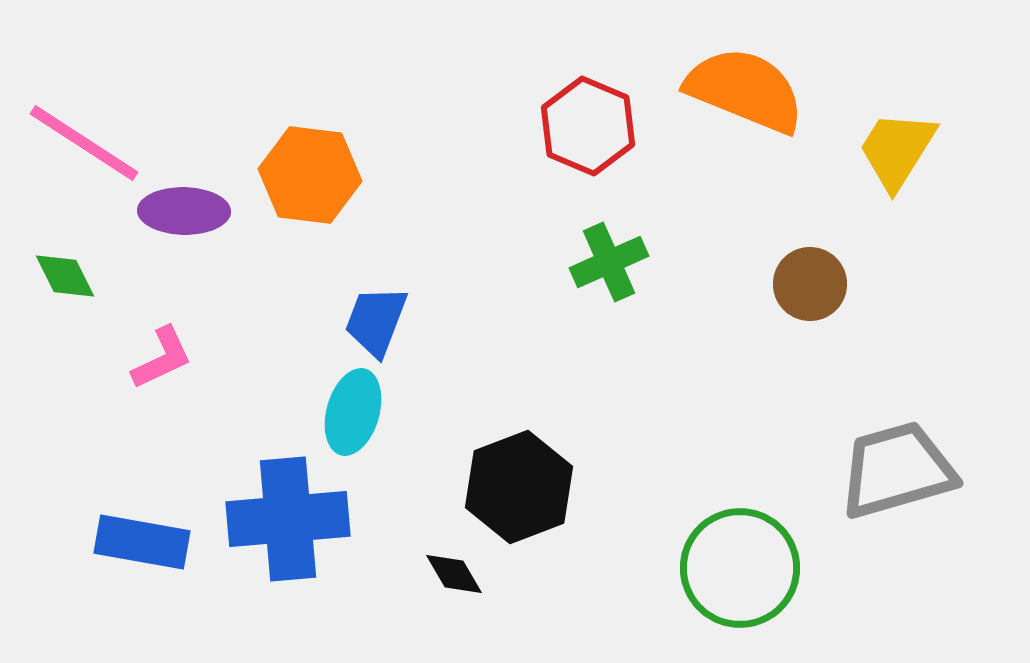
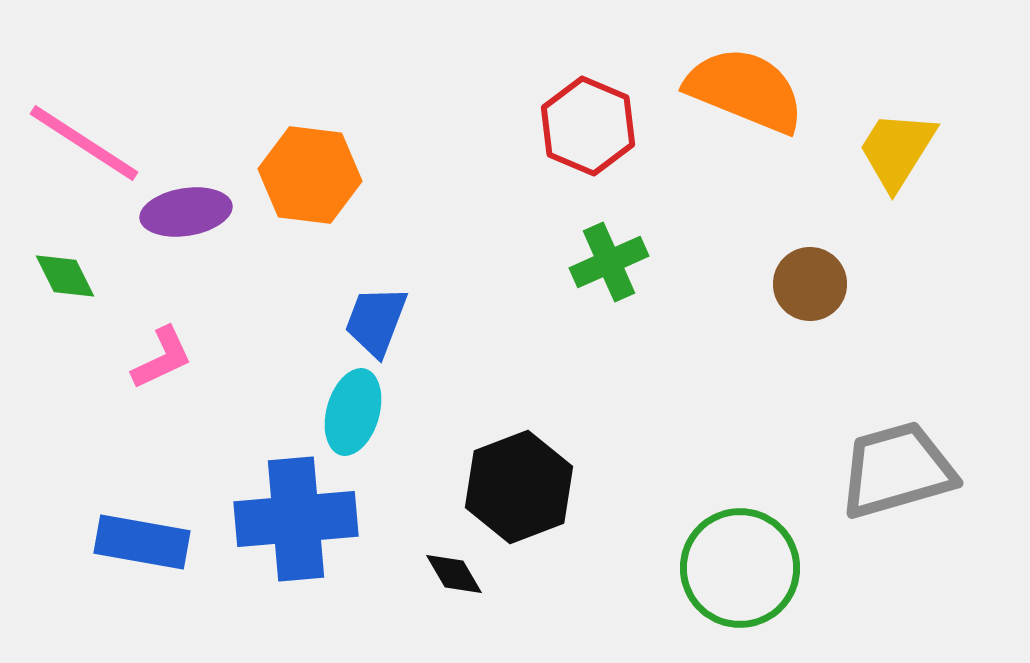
purple ellipse: moved 2 px right, 1 px down; rotated 10 degrees counterclockwise
blue cross: moved 8 px right
